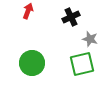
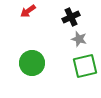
red arrow: rotated 147 degrees counterclockwise
gray star: moved 11 px left
green square: moved 3 px right, 2 px down
